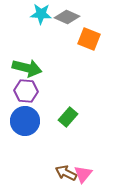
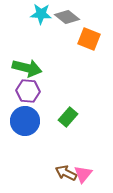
gray diamond: rotated 15 degrees clockwise
purple hexagon: moved 2 px right
